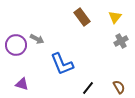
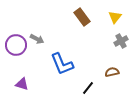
brown semicircle: moved 7 px left, 15 px up; rotated 72 degrees counterclockwise
